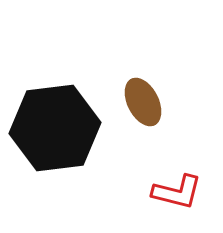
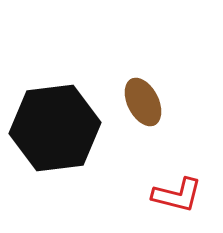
red L-shape: moved 3 px down
